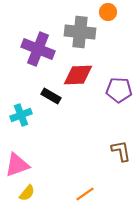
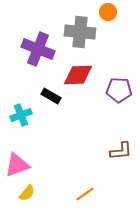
brown L-shape: rotated 95 degrees clockwise
